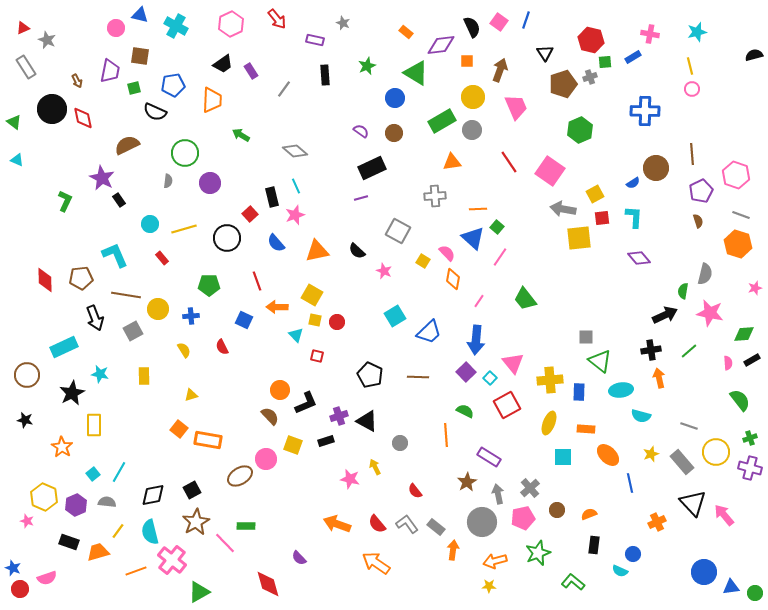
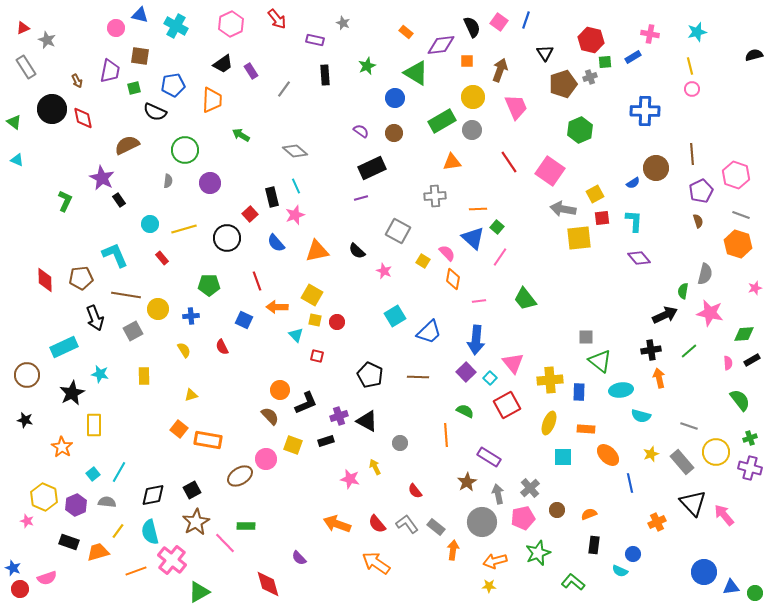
green circle at (185, 153): moved 3 px up
cyan L-shape at (634, 217): moved 4 px down
pink line at (479, 301): rotated 48 degrees clockwise
